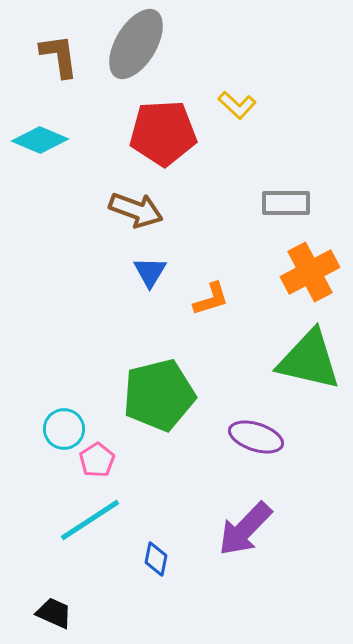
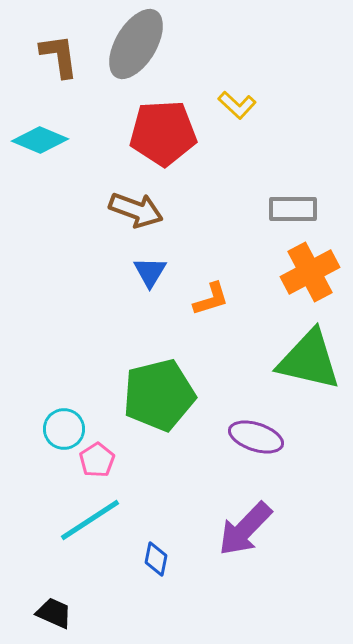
gray rectangle: moved 7 px right, 6 px down
